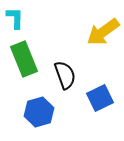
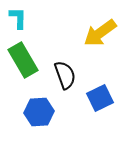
cyan L-shape: moved 3 px right
yellow arrow: moved 3 px left, 1 px down
green rectangle: moved 1 px left, 1 px down; rotated 8 degrees counterclockwise
blue hexagon: rotated 12 degrees clockwise
